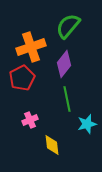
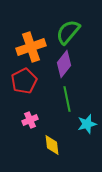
green semicircle: moved 6 px down
red pentagon: moved 2 px right, 3 px down
